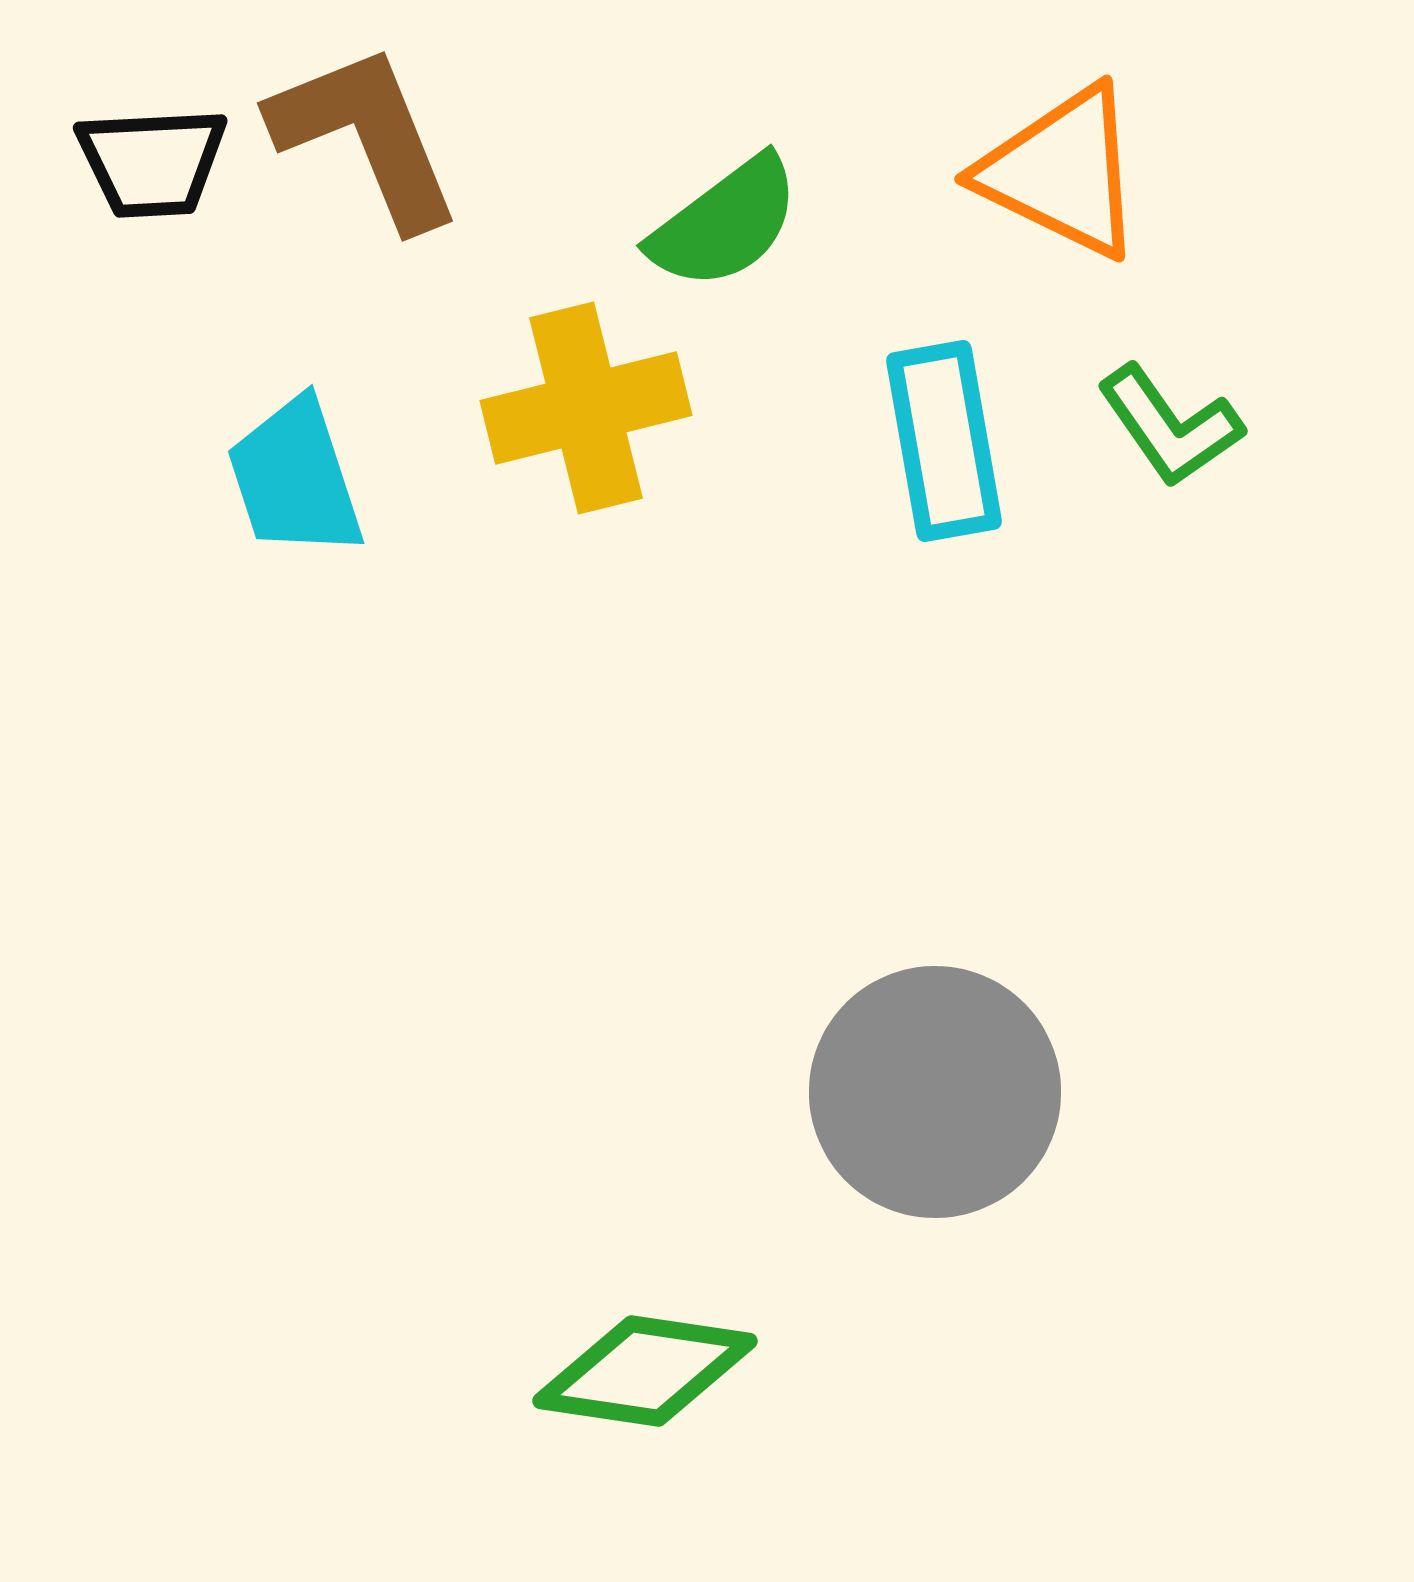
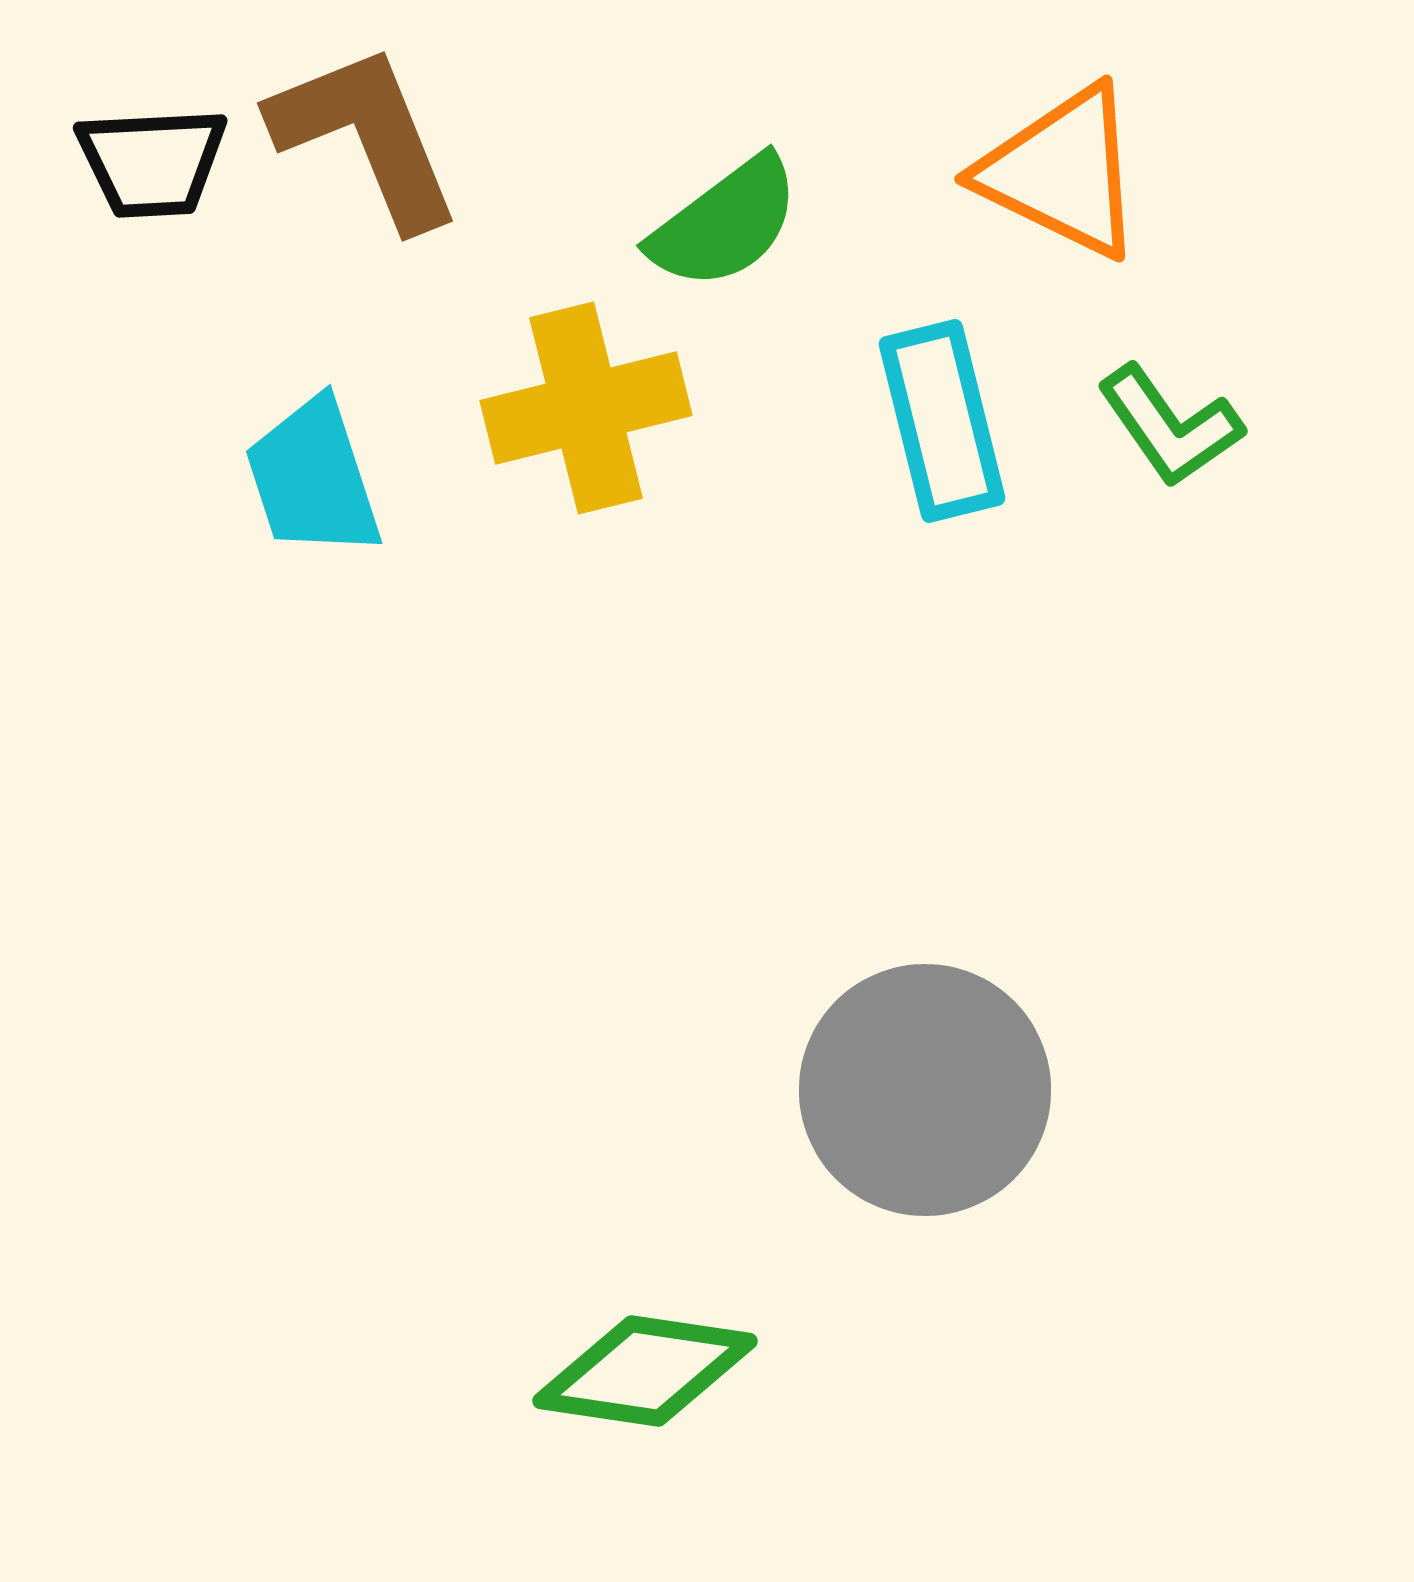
cyan rectangle: moved 2 px left, 20 px up; rotated 4 degrees counterclockwise
cyan trapezoid: moved 18 px right
gray circle: moved 10 px left, 2 px up
